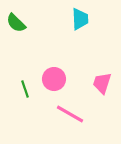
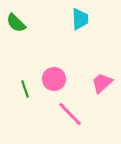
pink trapezoid: rotated 30 degrees clockwise
pink line: rotated 16 degrees clockwise
